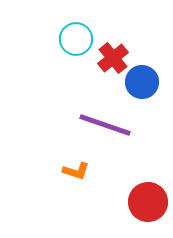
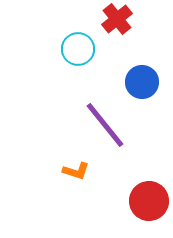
cyan circle: moved 2 px right, 10 px down
red cross: moved 4 px right, 39 px up
purple line: rotated 32 degrees clockwise
red circle: moved 1 px right, 1 px up
